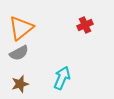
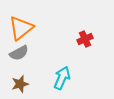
red cross: moved 14 px down
